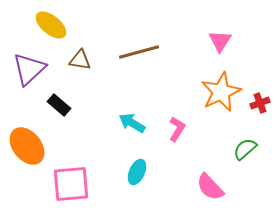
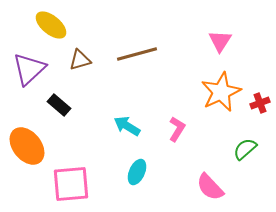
brown line: moved 2 px left, 2 px down
brown triangle: rotated 25 degrees counterclockwise
cyan arrow: moved 5 px left, 3 px down
